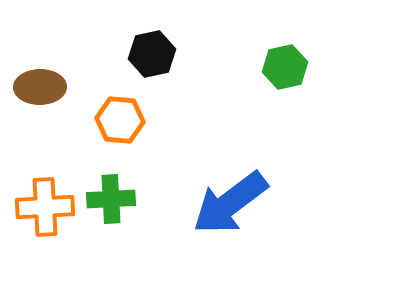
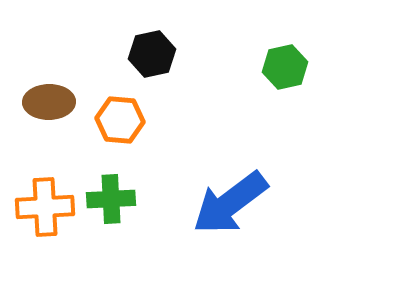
brown ellipse: moved 9 px right, 15 px down
